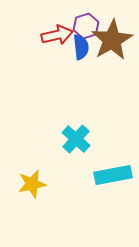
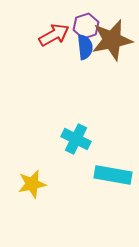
red arrow: moved 3 px left; rotated 16 degrees counterclockwise
brown star: rotated 18 degrees clockwise
blue semicircle: moved 4 px right
cyan cross: rotated 16 degrees counterclockwise
cyan rectangle: rotated 21 degrees clockwise
